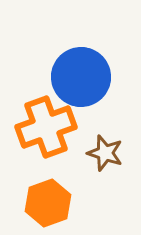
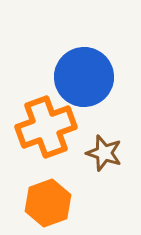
blue circle: moved 3 px right
brown star: moved 1 px left
